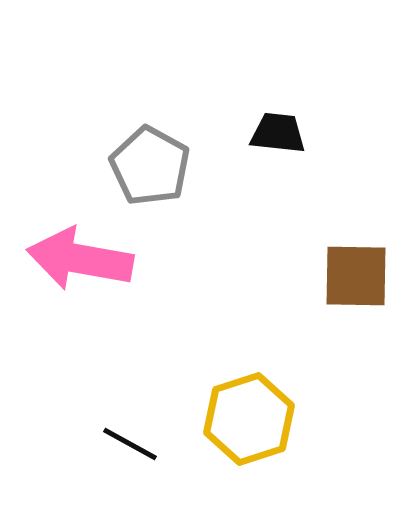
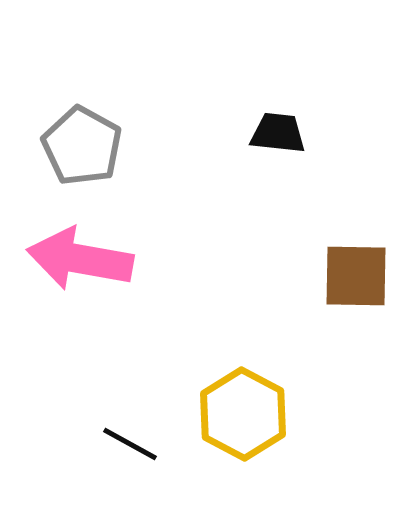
gray pentagon: moved 68 px left, 20 px up
yellow hexagon: moved 6 px left, 5 px up; rotated 14 degrees counterclockwise
